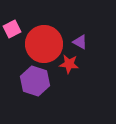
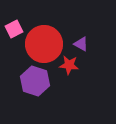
pink square: moved 2 px right
purple triangle: moved 1 px right, 2 px down
red star: moved 1 px down
